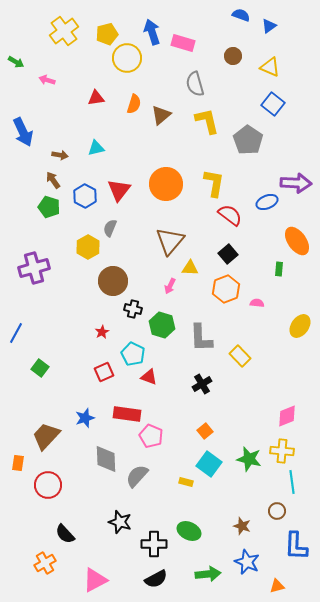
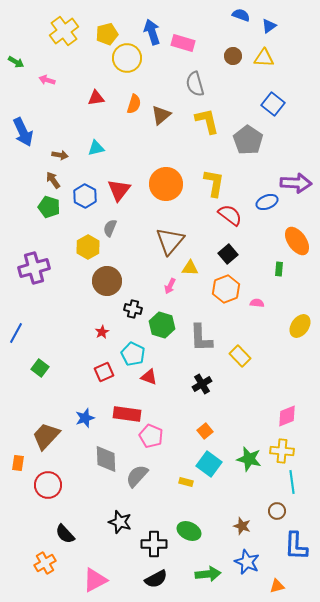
yellow triangle at (270, 67): moved 6 px left, 9 px up; rotated 20 degrees counterclockwise
brown circle at (113, 281): moved 6 px left
